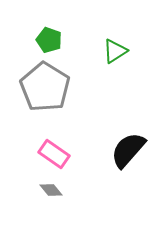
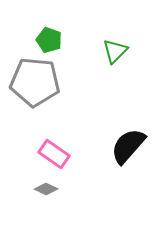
green triangle: rotated 12 degrees counterclockwise
gray pentagon: moved 10 px left, 5 px up; rotated 27 degrees counterclockwise
black semicircle: moved 4 px up
gray diamond: moved 5 px left, 1 px up; rotated 25 degrees counterclockwise
